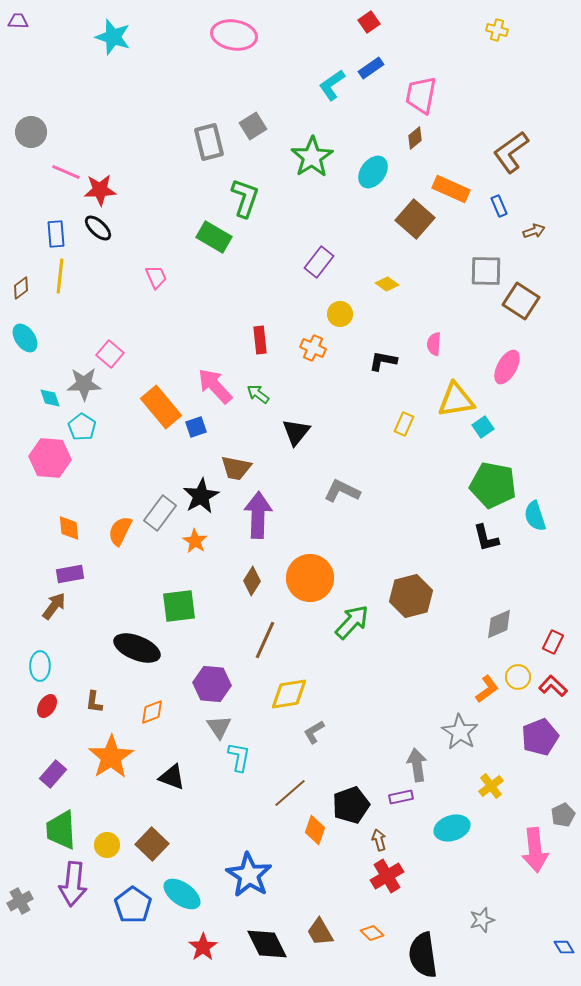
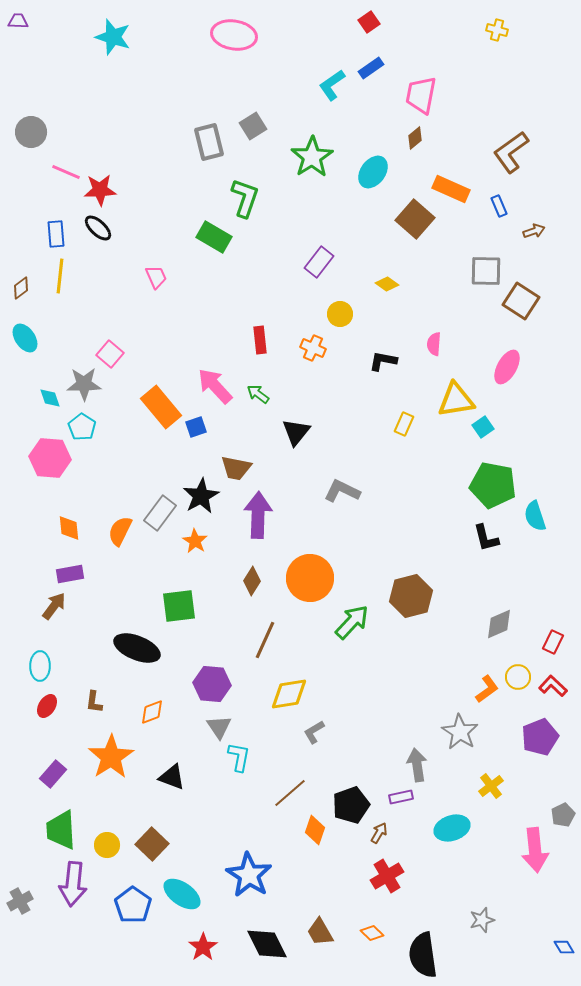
brown arrow at (379, 840): moved 7 px up; rotated 45 degrees clockwise
